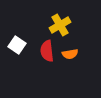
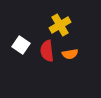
white square: moved 4 px right
